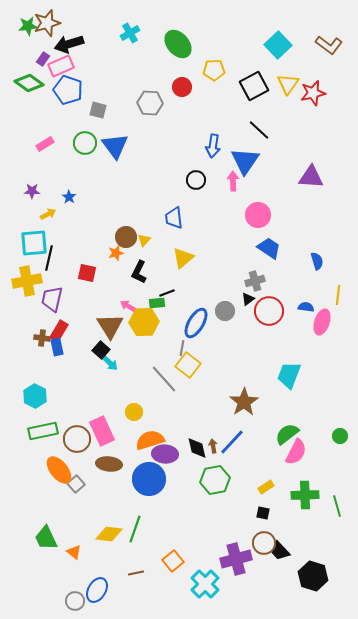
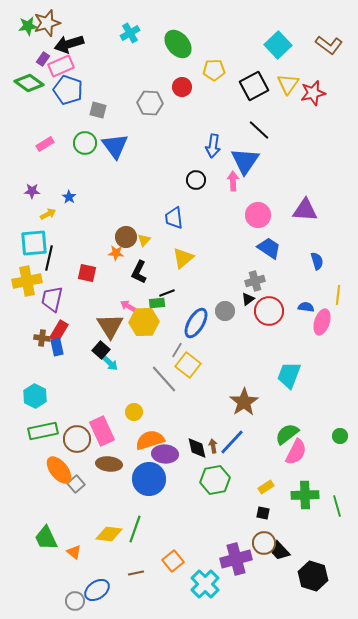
purple triangle at (311, 177): moved 6 px left, 33 px down
orange star at (116, 253): rotated 21 degrees clockwise
gray line at (182, 348): moved 5 px left, 2 px down; rotated 21 degrees clockwise
blue ellipse at (97, 590): rotated 25 degrees clockwise
